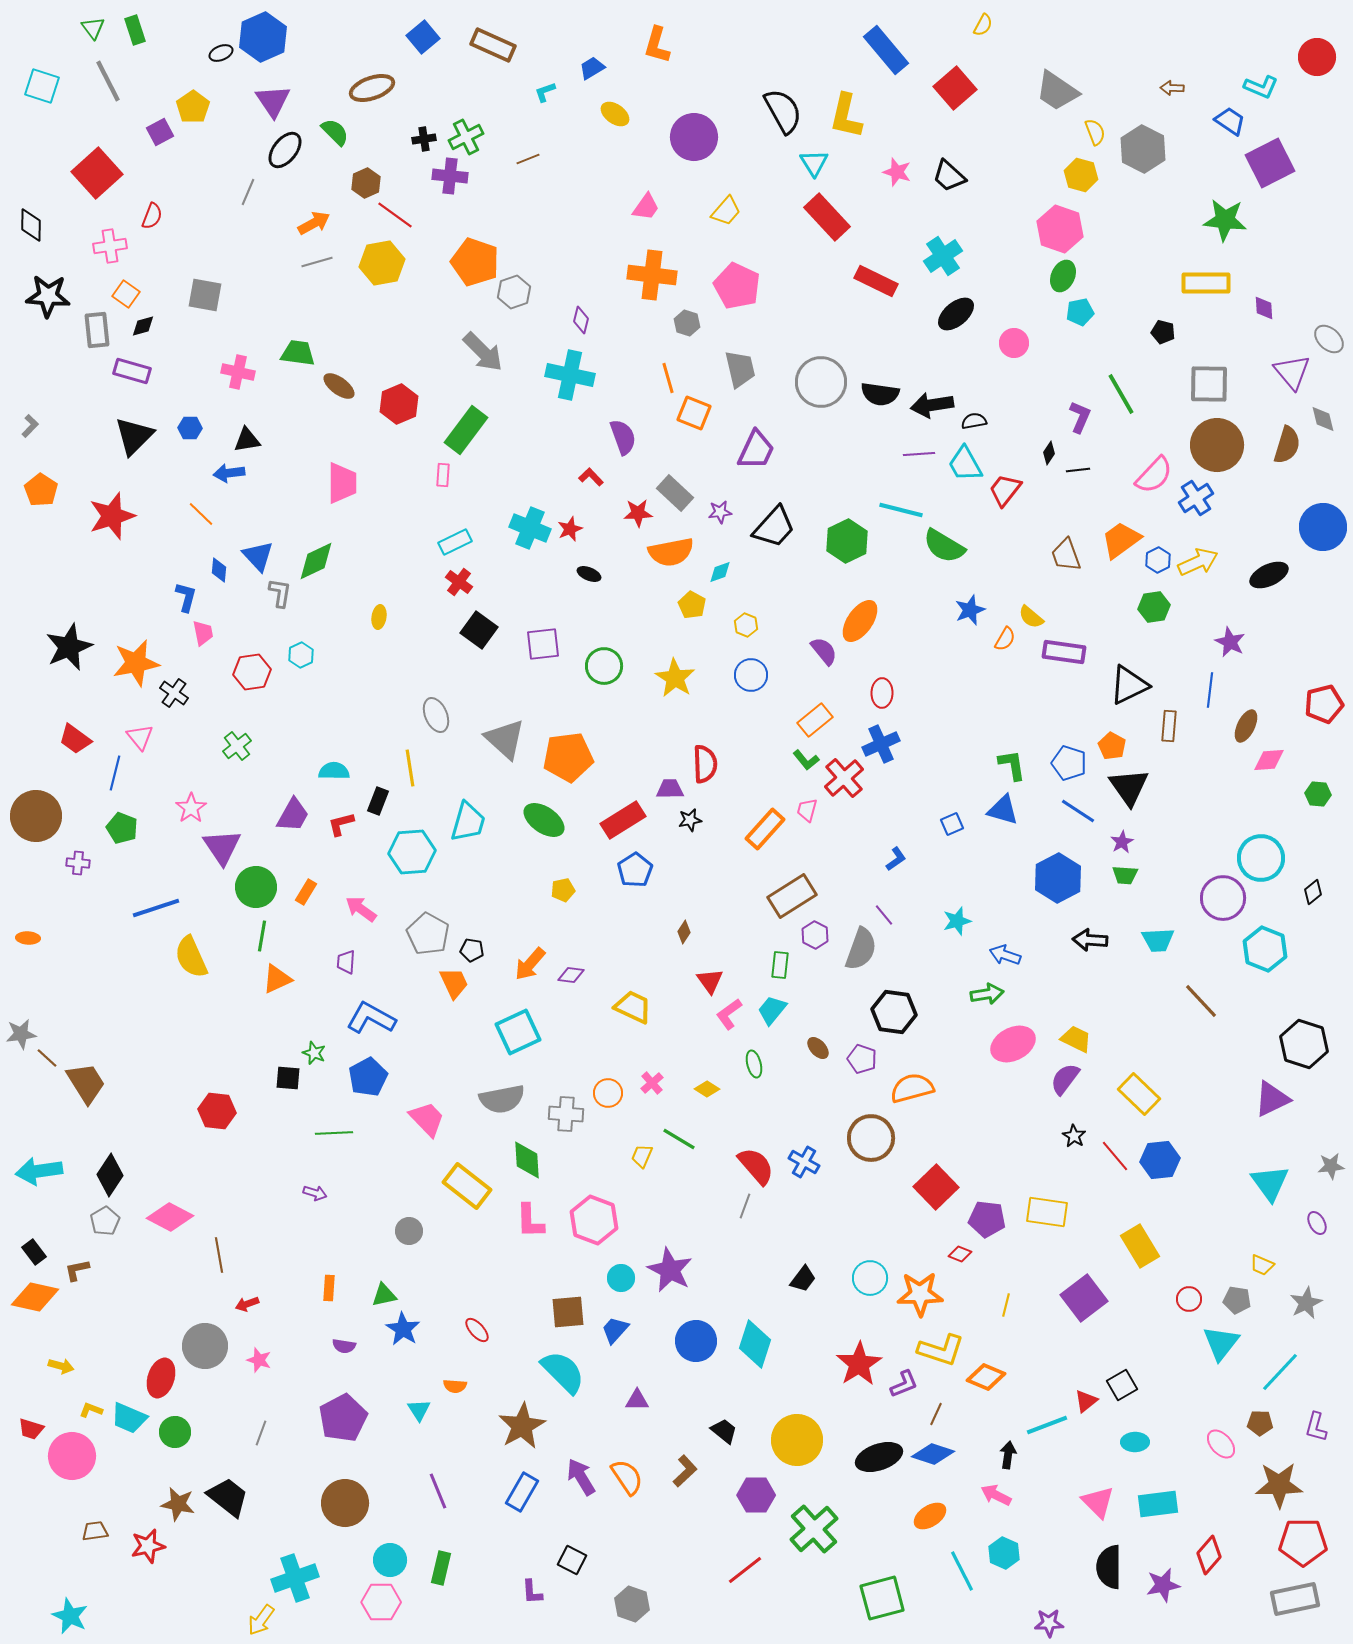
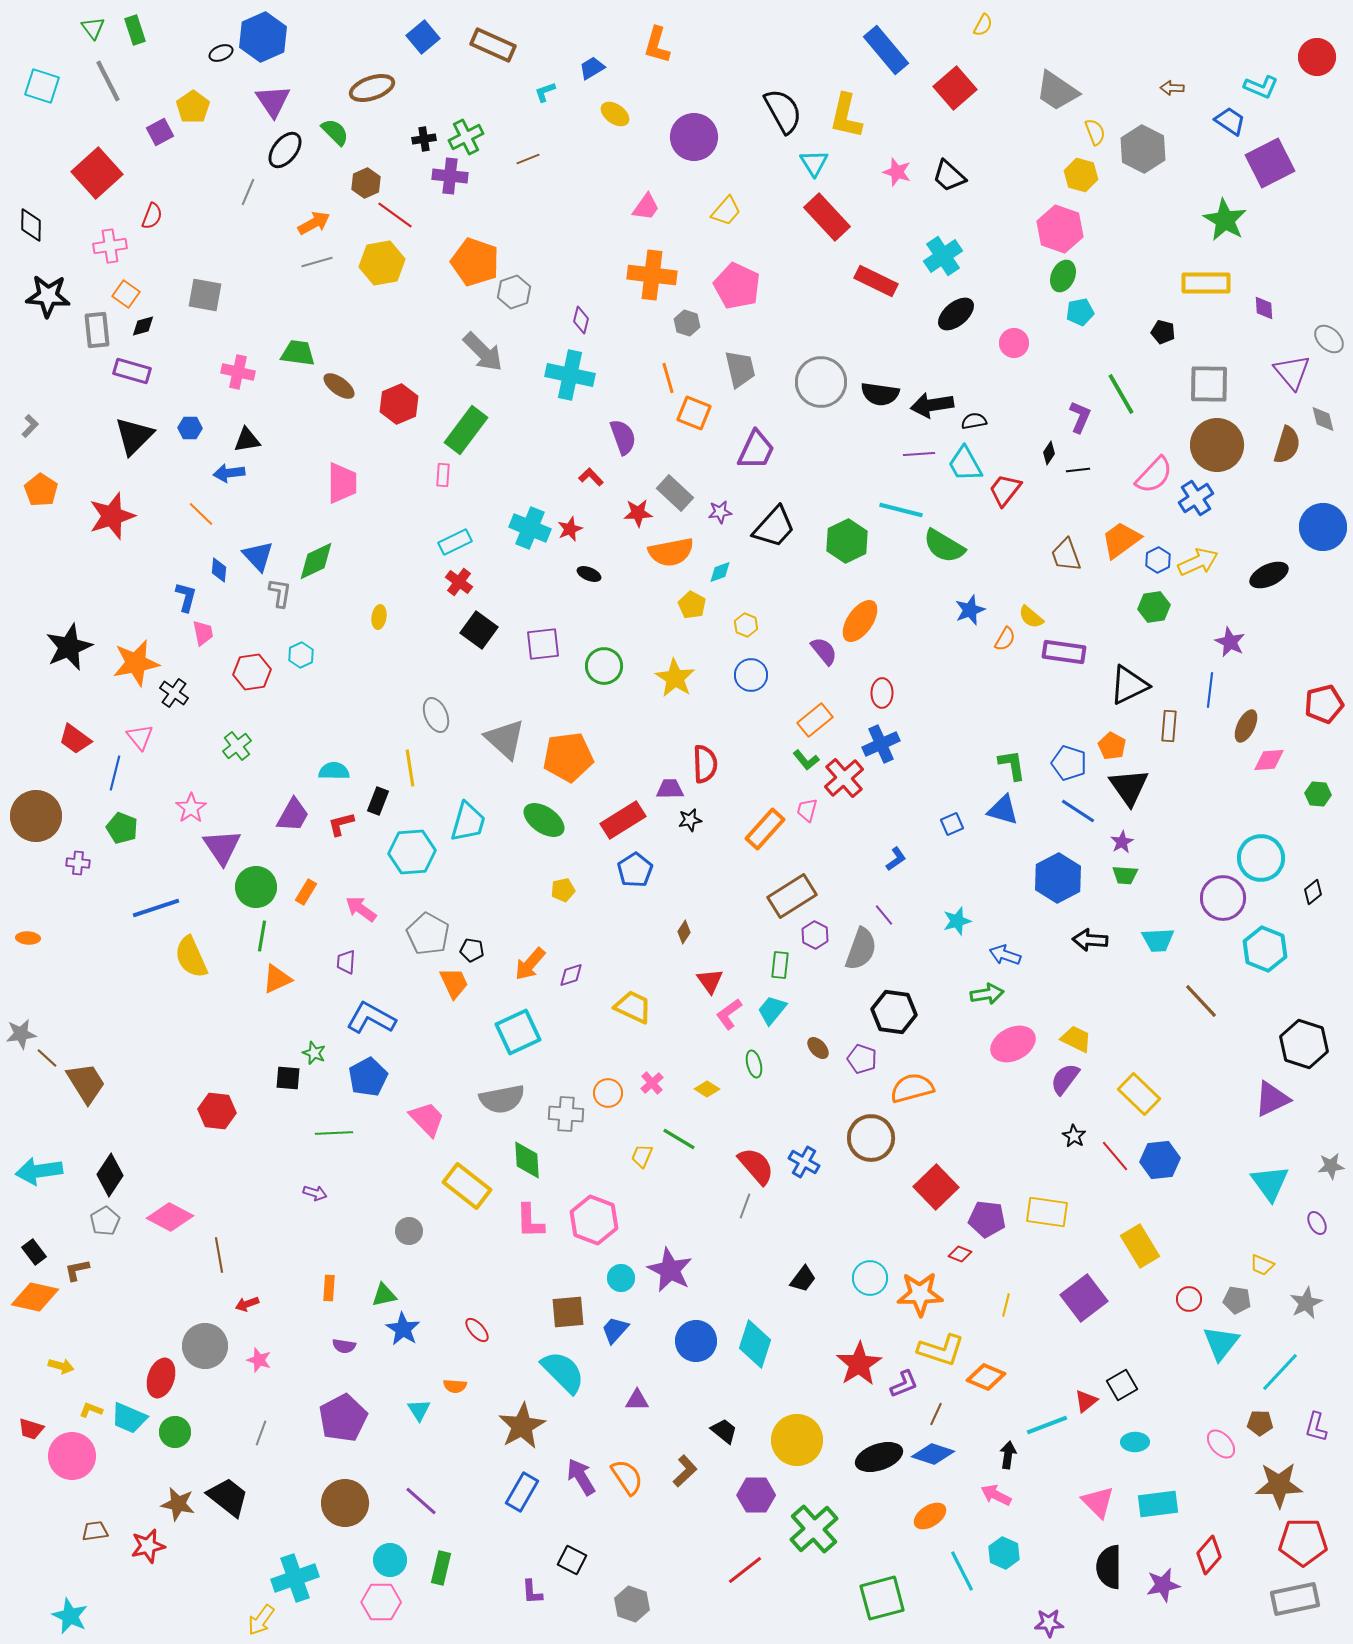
green star at (1225, 220): rotated 24 degrees clockwise
purple diamond at (571, 975): rotated 24 degrees counterclockwise
purple line at (438, 1491): moved 17 px left, 10 px down; rotated 27 degrees counterclockwise
